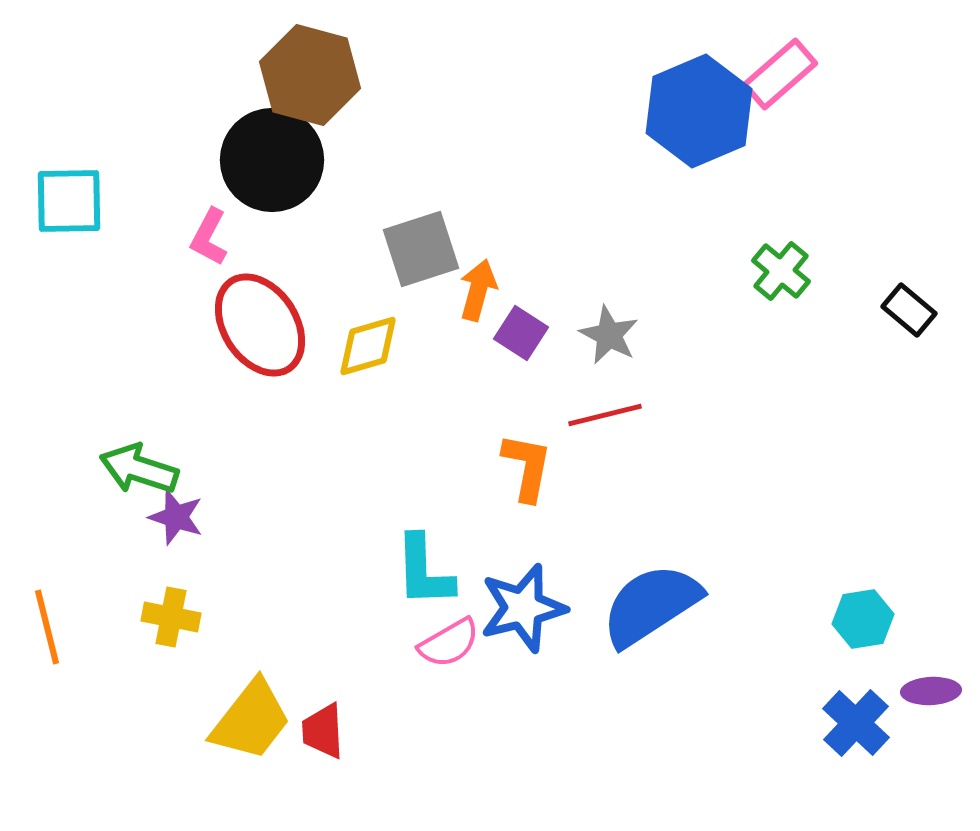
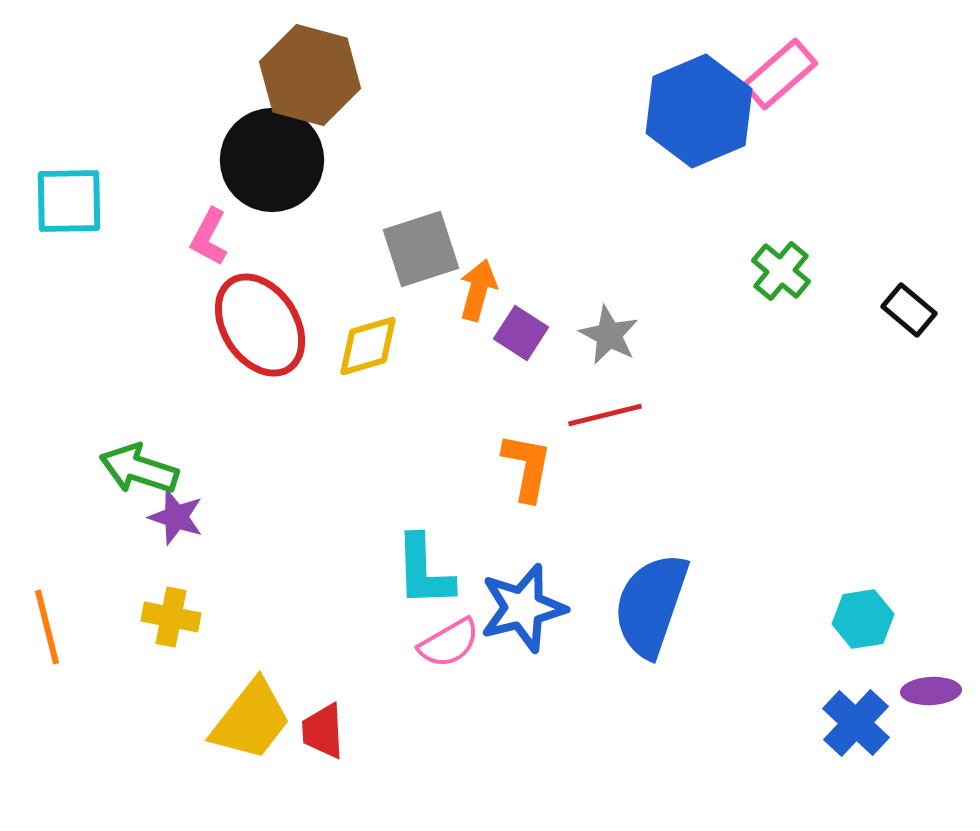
blue semicircle: rotated 38 degrees counterclockwise
